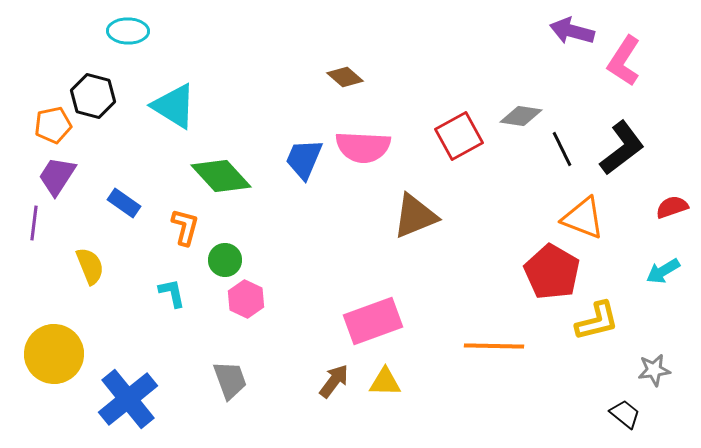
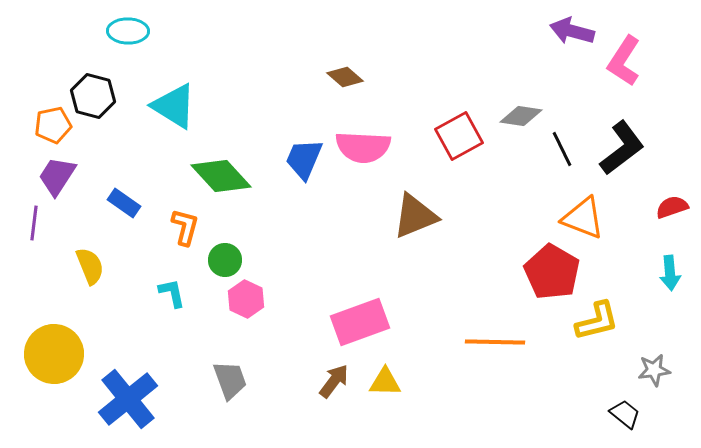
cyan arrow: moved 7 px right, 2 px down; rotated 64 degrees counterclockwise
pink rectangle: moved 13 px left, 1 px down
orange line: moved 1 px right, 4 px up
